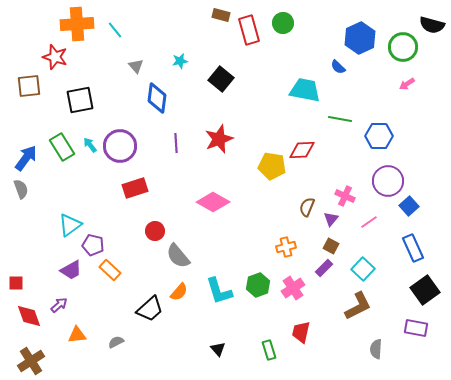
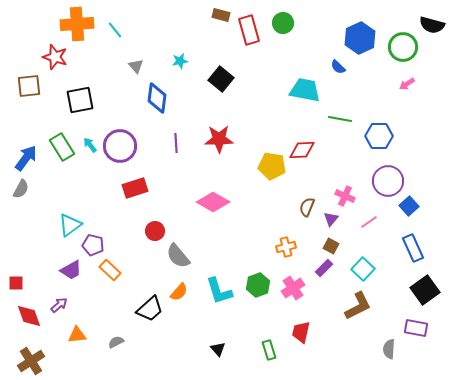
red star at (219, 139): rotated 20 degrees clockwise
gray semicircle at (21, 189): rotated 48 degrees clockwise
gray semicircle at (376, 349): moved 13 px right
